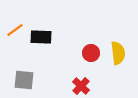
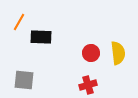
orange line: moved 4 px right, 8 px up; rotated 24 degrees counterclockwise
red cross: moved 7 px right, 1 px up; rotated 30 degrees clockwise
